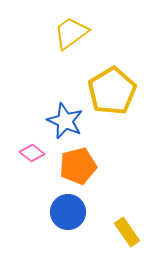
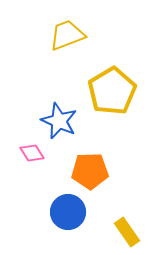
yellow trapezoid: moved 4 px left, 2 px down; rotated 15 degrees clockwise
blue star: moved 6 px left
pink diamond: rotated 20 degrees clockwise
orange pentagon: moved 12 px right, 5 px down; rotated 12 degrees clockwise
